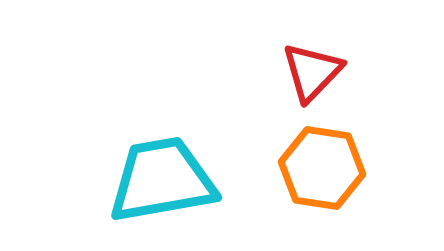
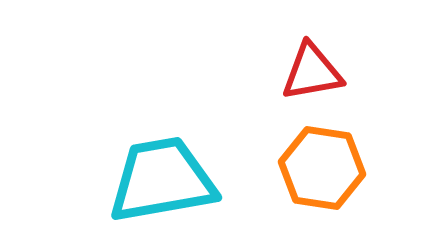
red triangle: rotated 36 degrees clockwise
